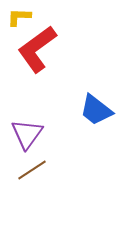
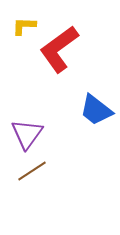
yellow L-shape: moved 5 px right, 9 px down
red L-shape: moved 22 px right
brown line: moved 1 px down
